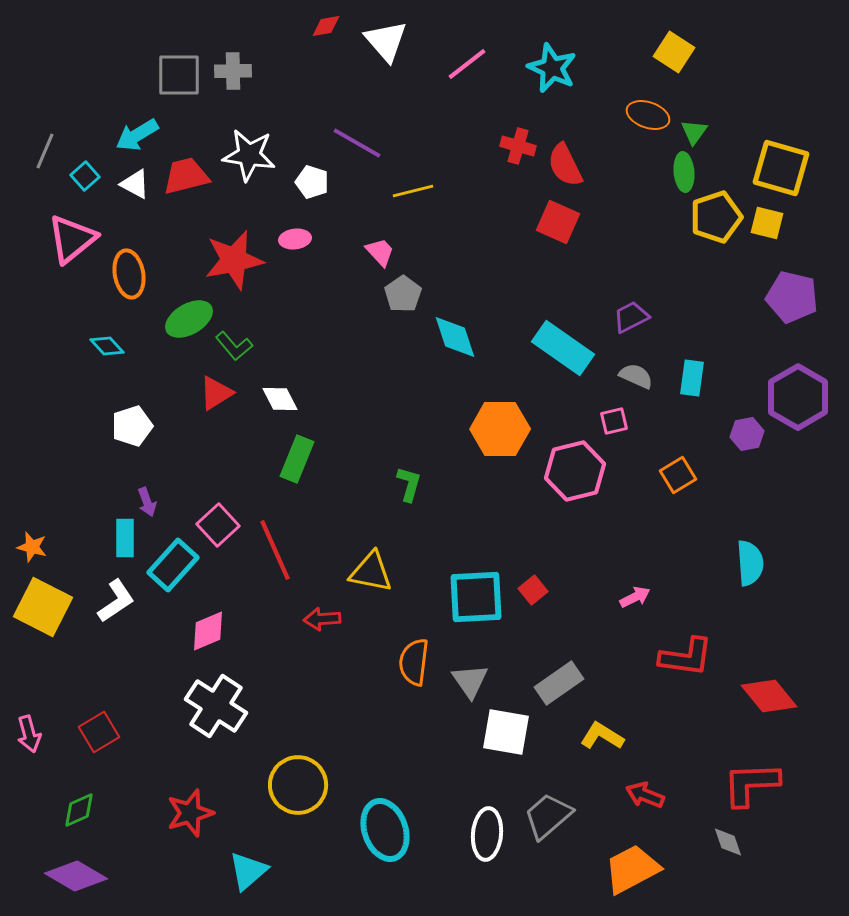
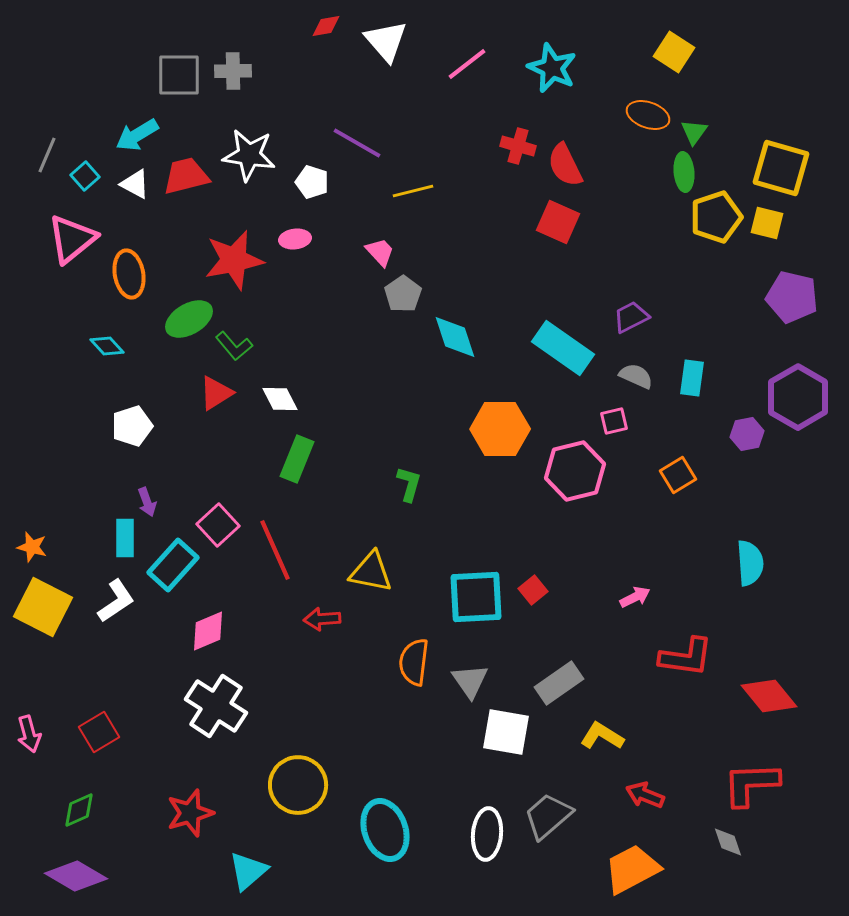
gray line at (45, 151): moved 2 px right, 4 px down
